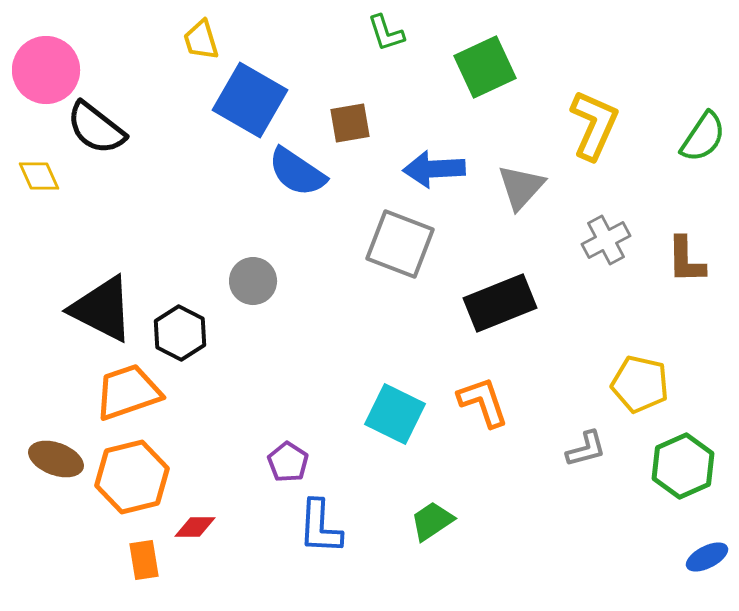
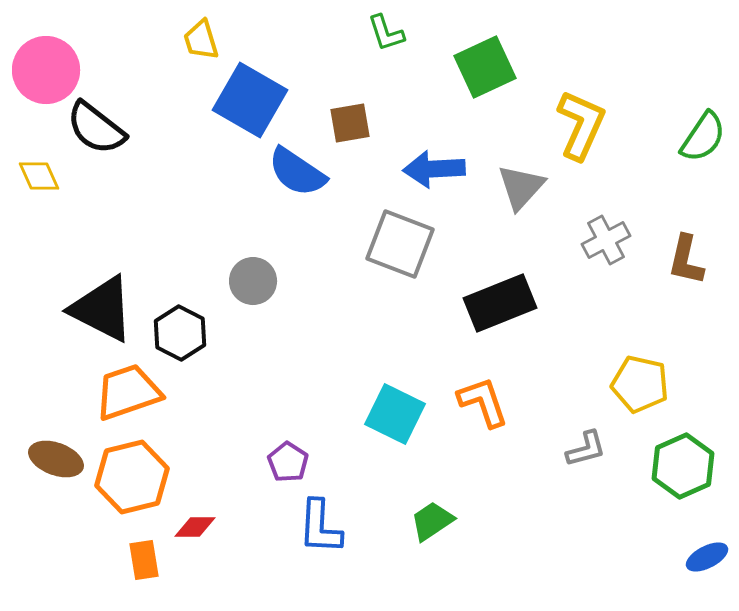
yellow L-shape: moved 13 px left
brown L-shape: rotated 14 degrees clockwise
